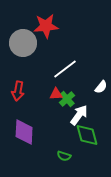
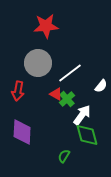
gray circle: moved 15 px right, 20 px down
white line: moved 5 px right, 4 px down
white semicircle: moved 1 px up
red triangle: rotated 32 degrees clockwise
white arrow: moved 3 px right
purple diamond: moved 2 px left
green semicircle: rotated 104 degrees clockwise
